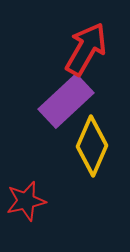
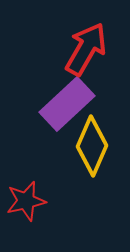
purple rectangle: moved 1 px right, 3 px down
